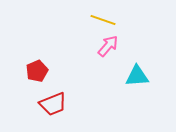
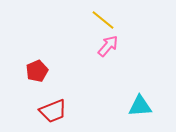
yellow line: rotated 20 degrees clockwise
cyan triangle: moved 3 px right, 30 px down
red trapezoid: moved 7 px down
